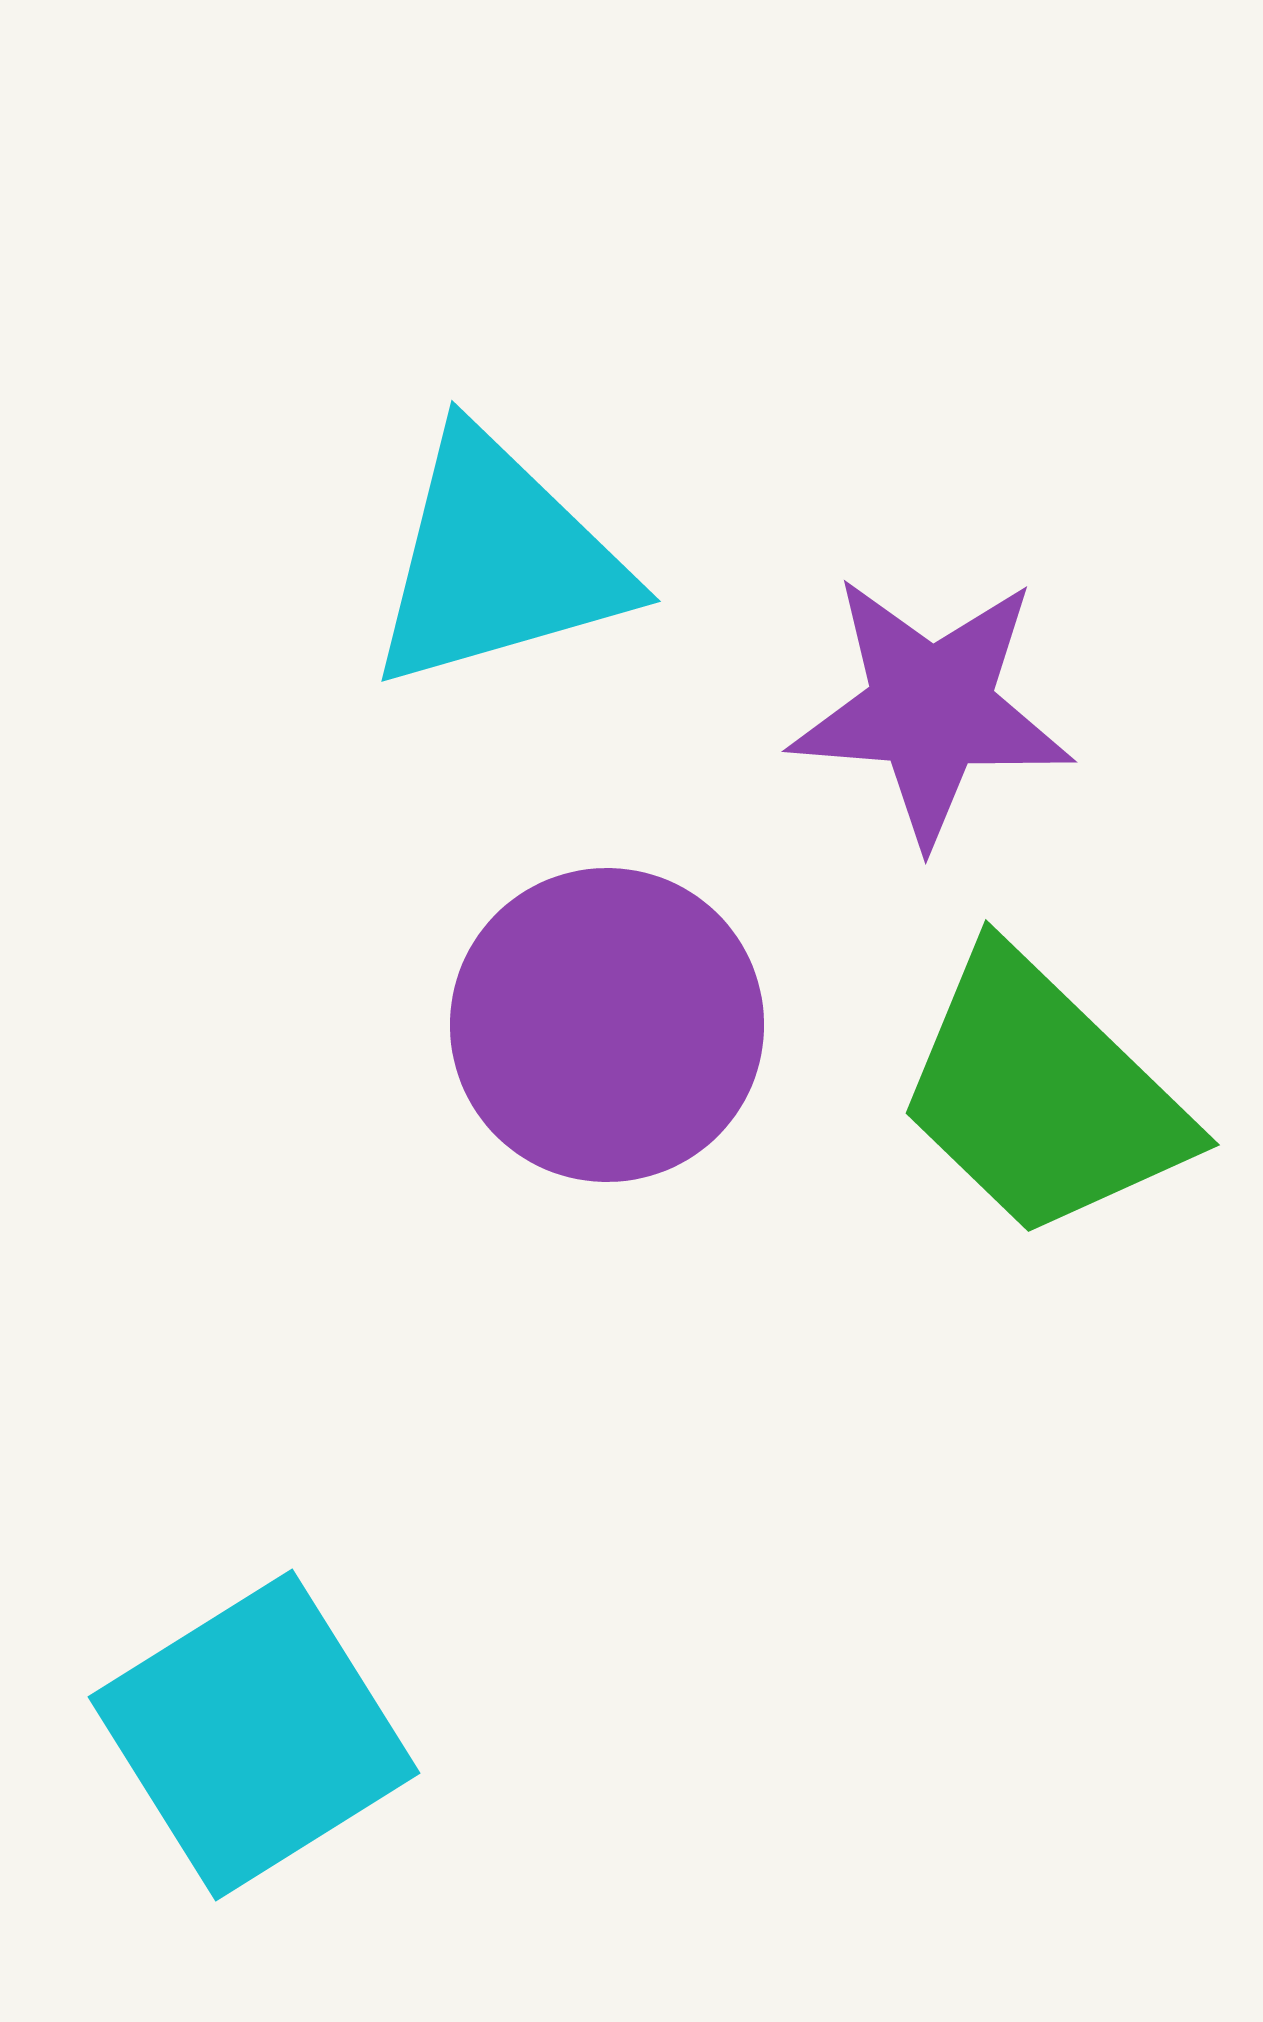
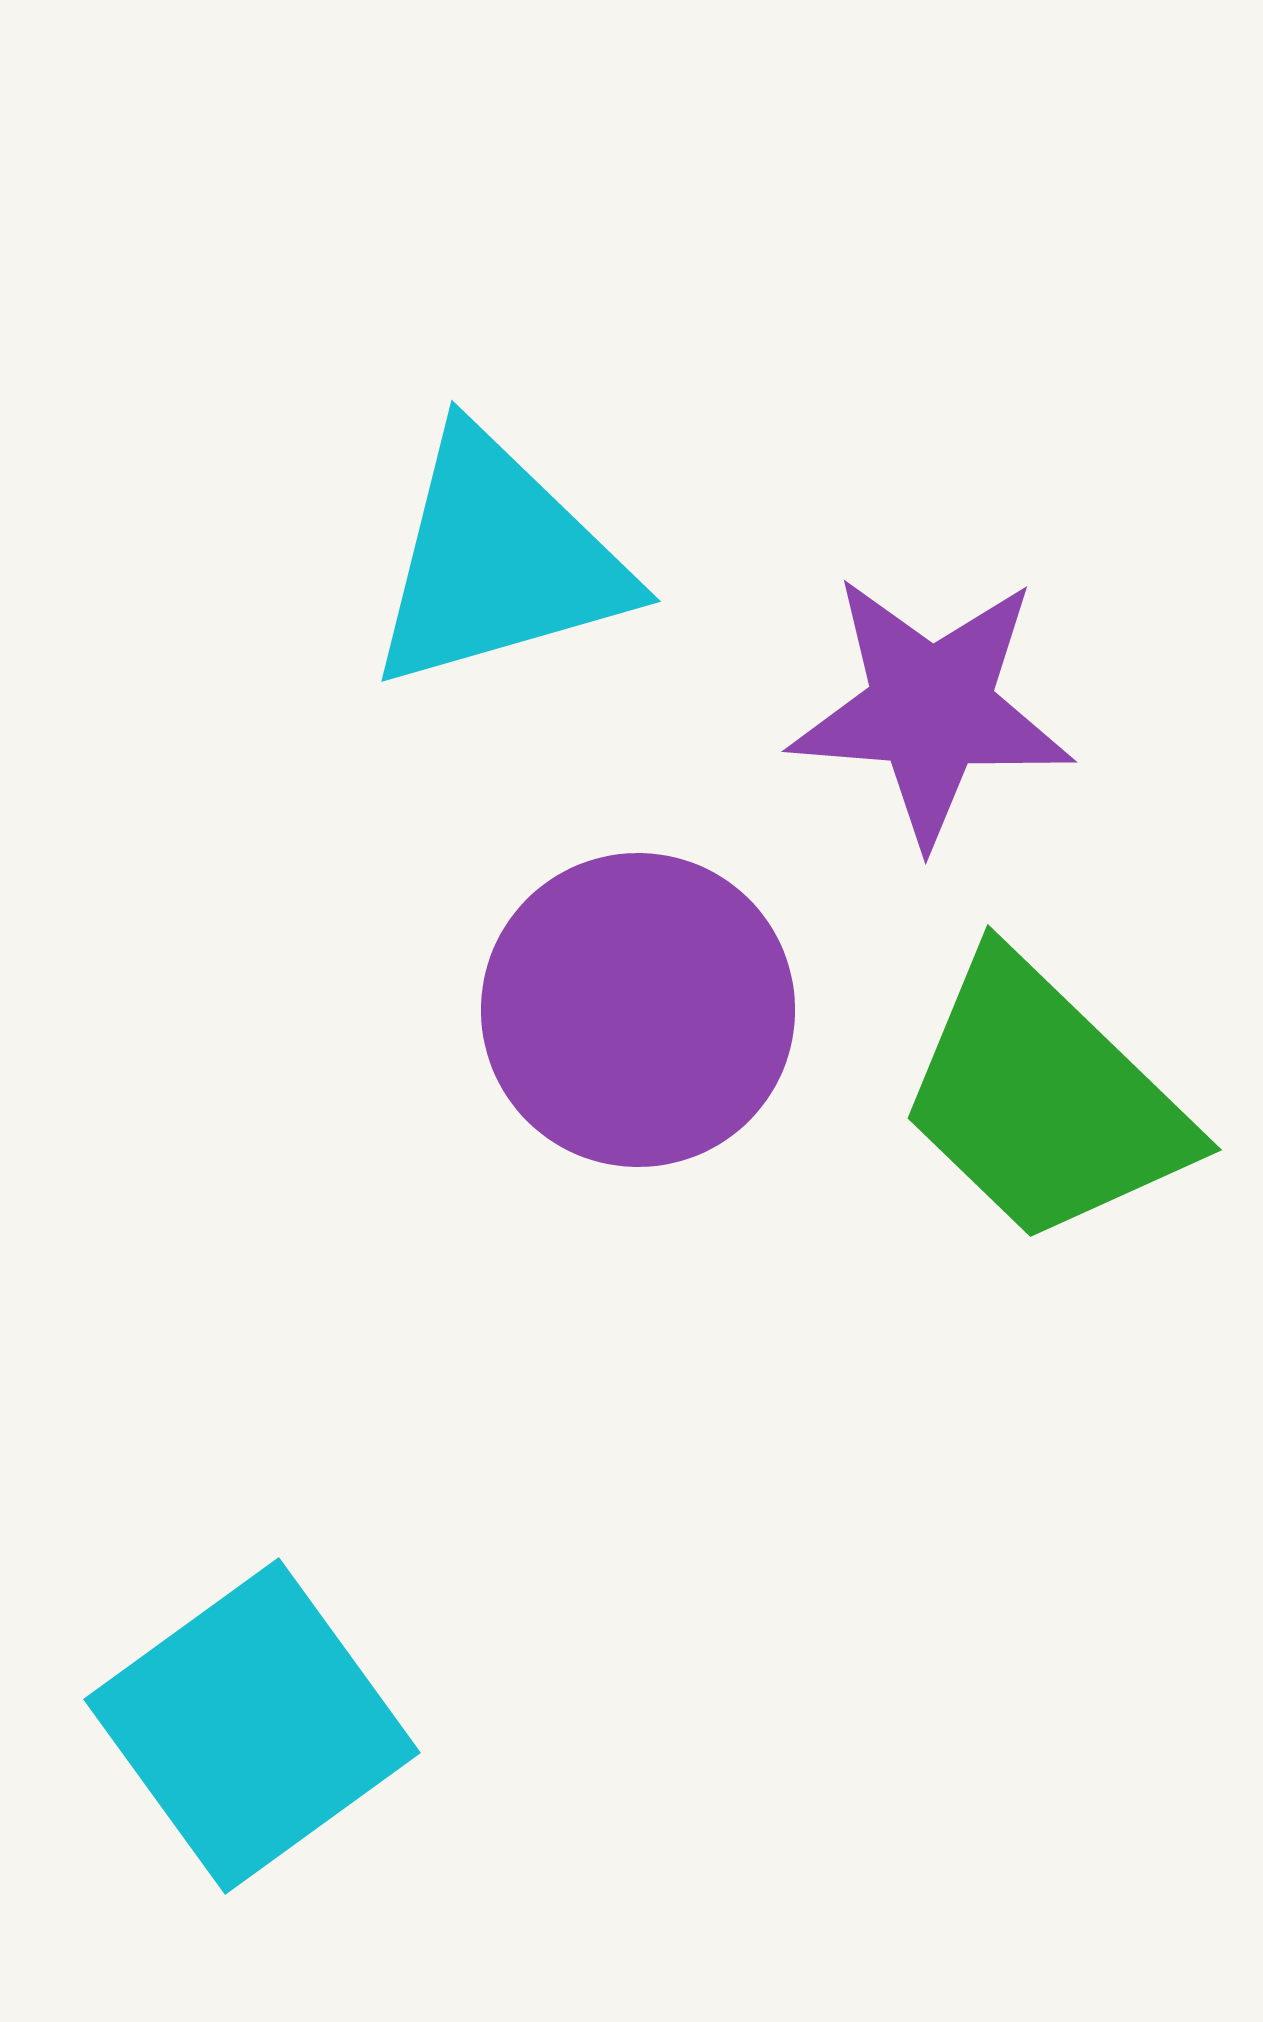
purple circle: moved 31 px right, 15 px up
green trapezoid: moved 2 px right, 5 px down
cyan square: moved 2 px left, 9 px up; rotated 4 degrees counterclockwise
